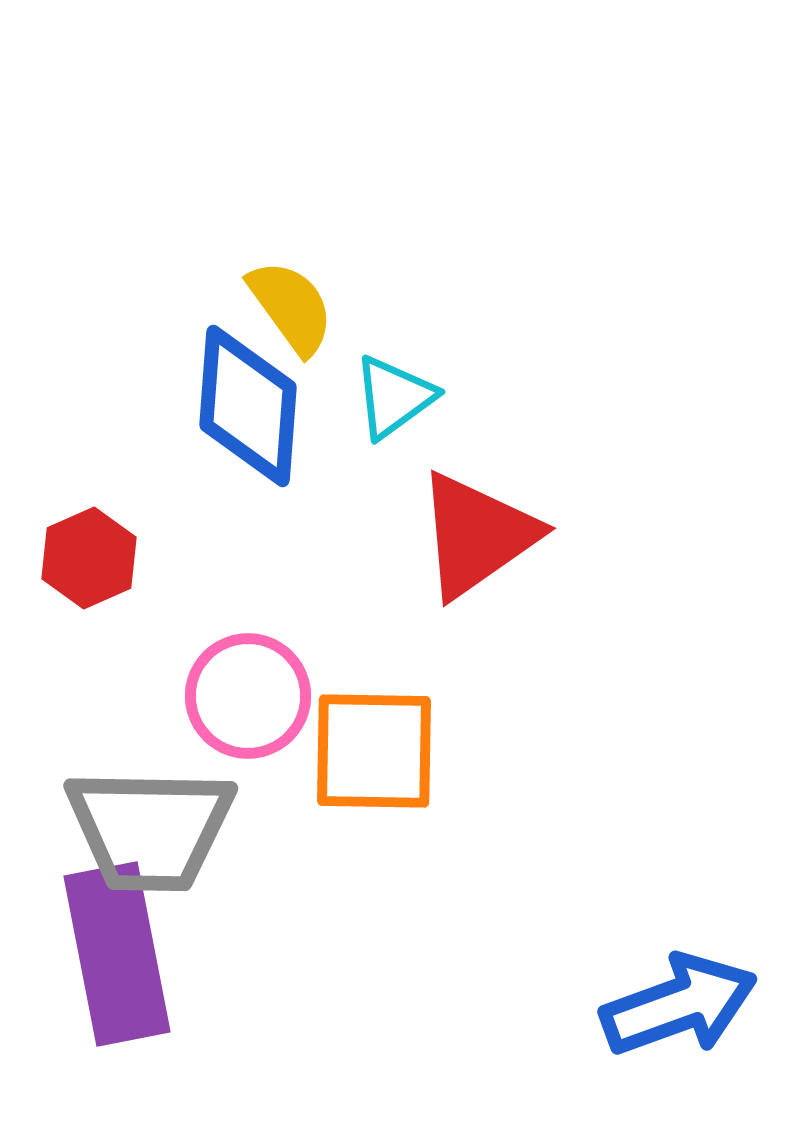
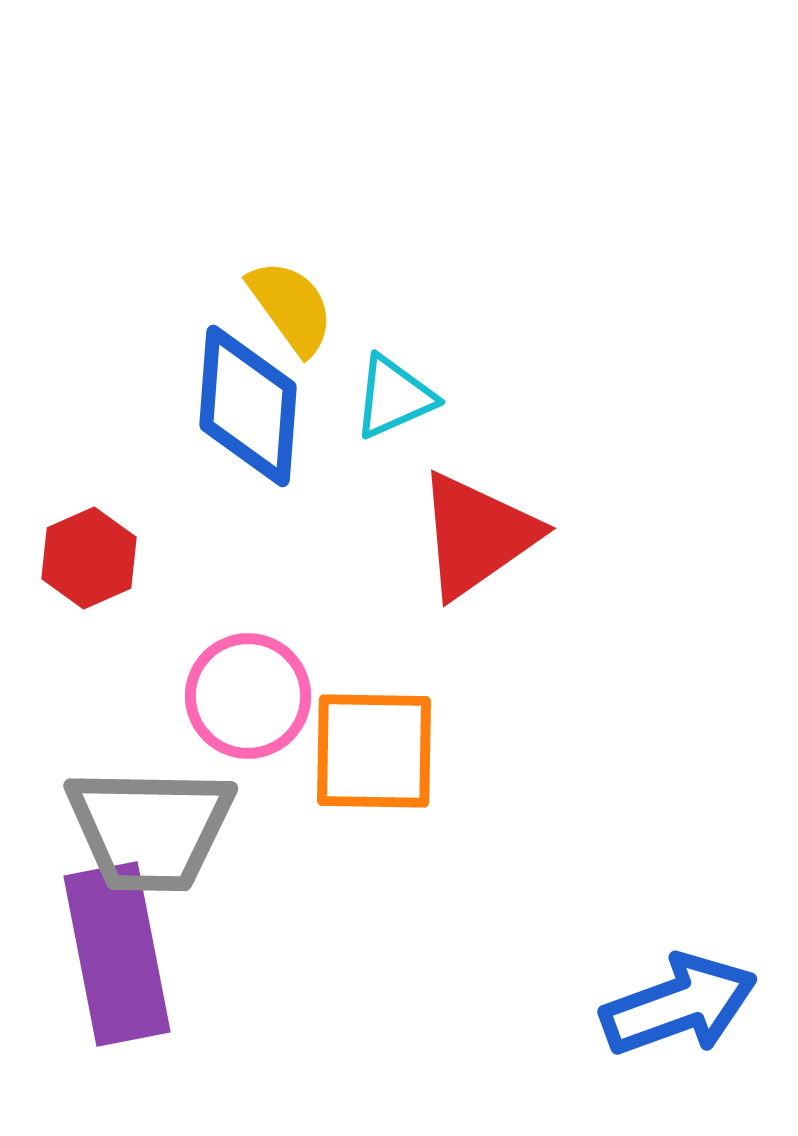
cyan triangle: rotated 12 degrees clockwise
